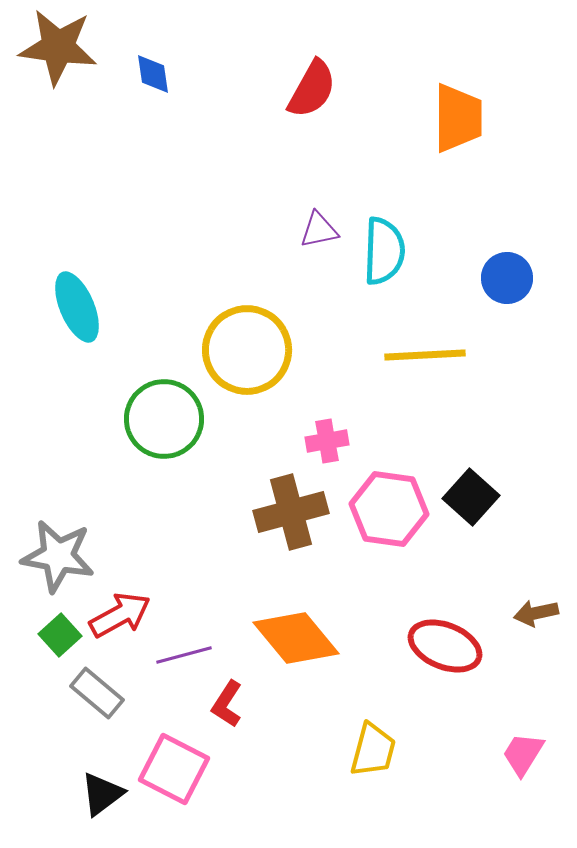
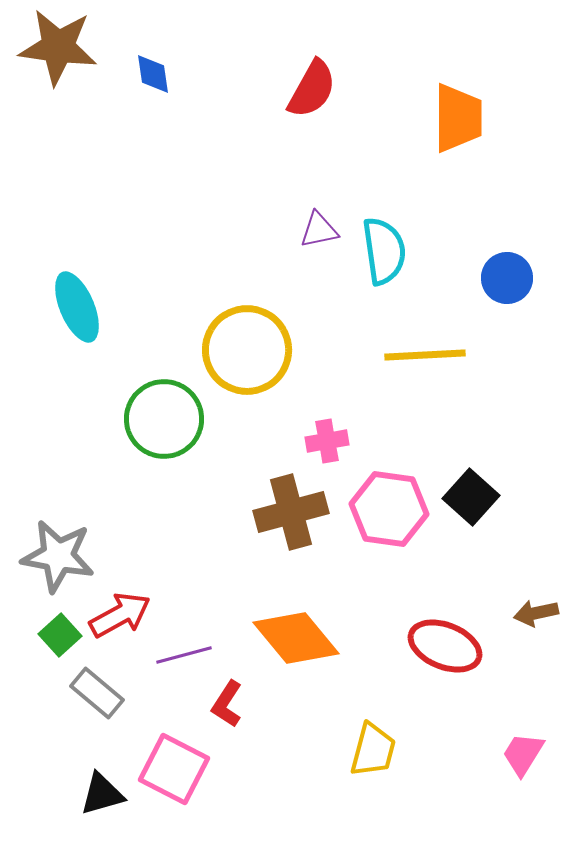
cyan semicircle: rotated 10 degrees counterclockwise
black triangle: rotated 21 degrees clockwise
